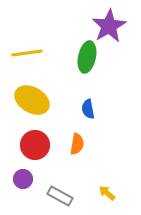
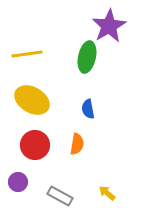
yellow line: moved 1 px down
purple circle: moved 5 px left, 3 px down
